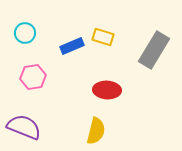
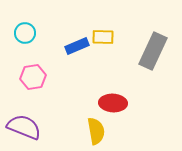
yellow rectangle: rotated 15 degrees counterclockwise
blue rectangle: moved 5 px right
gray rectangle: moved 1 px left, 1 px down; rotated 6 degrees counterclockwise
red ellipse: moved 6 px right, 13 px down
yellow semicircle: rotated 24 degrees counterclockwise
